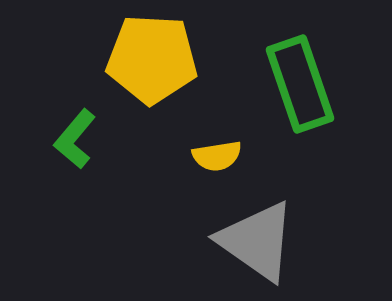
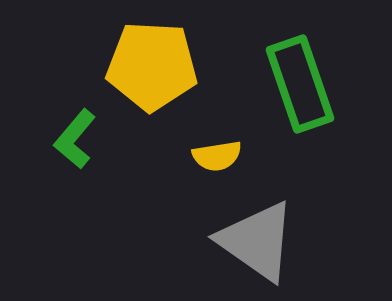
yellow pentagon: moved 7 px down
